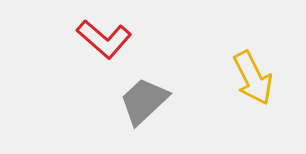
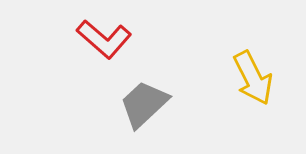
gray trapezoid: moved 3 px down
